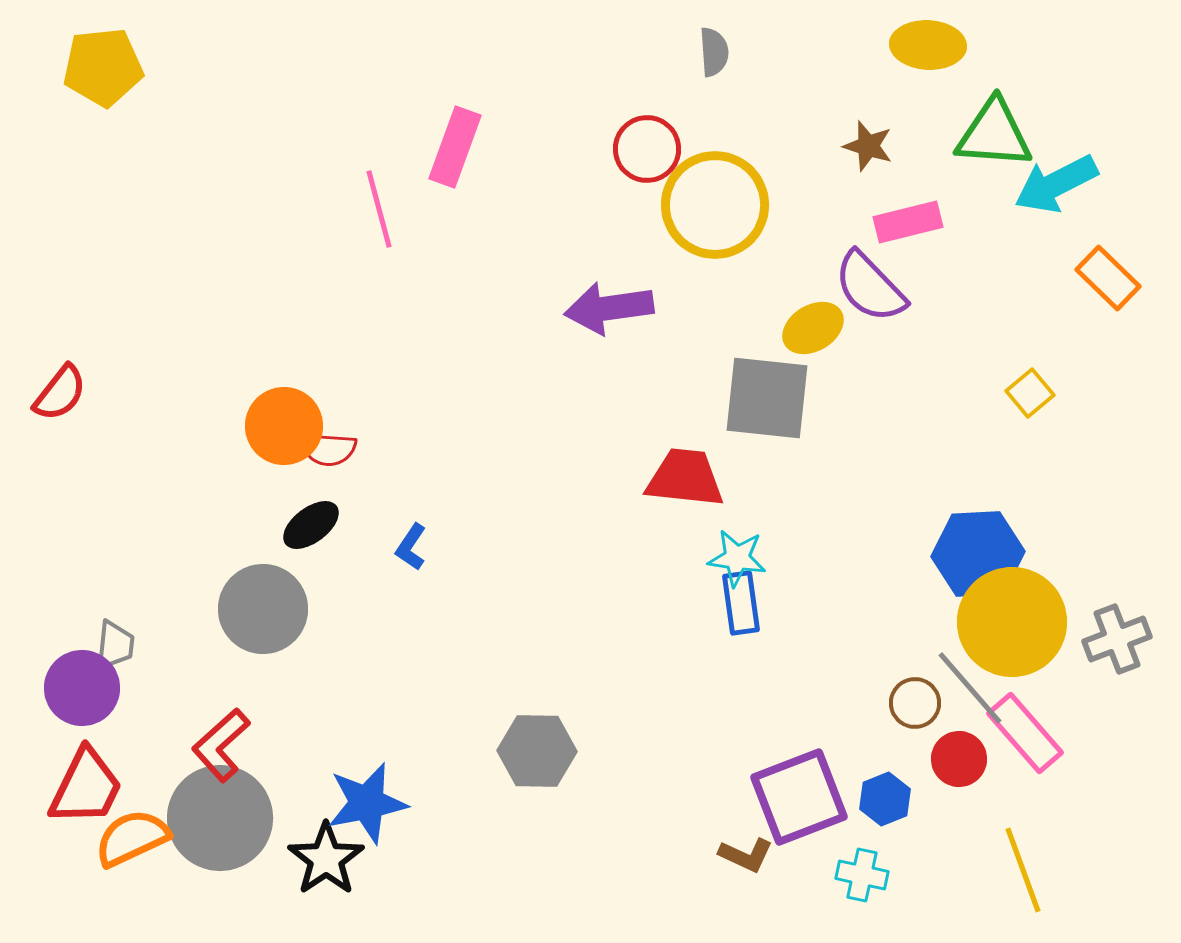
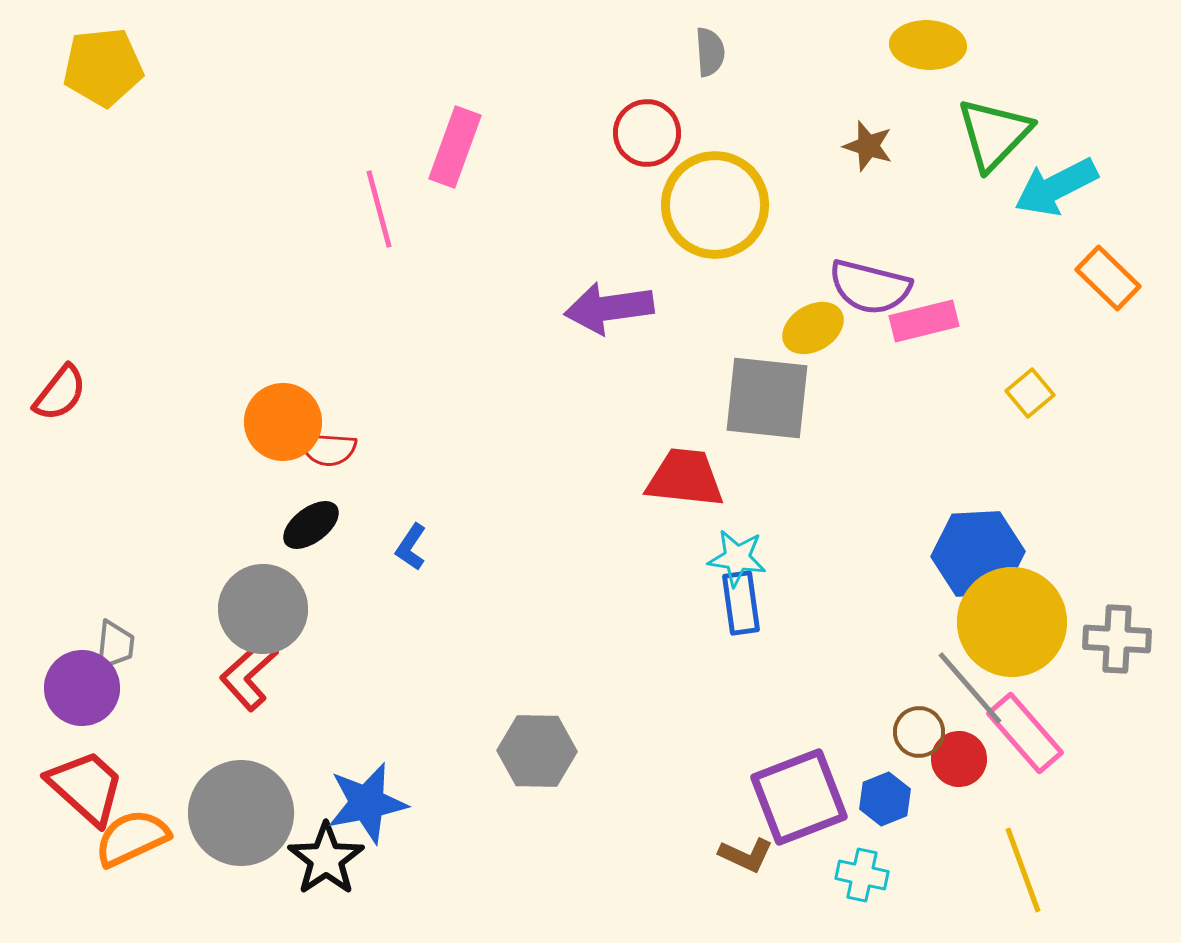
gray semicircle at (714, 52): moved 4 px left
green triangle at (994, 134): rotated 50 degrees counterclockwise
red circle at (647, 149): moved 16 px up
cyan arrow at (1056, 184): moved 3 px down
pink rectangle at (908, 222): moved 16 px right, 99 px down
purple semicircle at (870, 287): rotated 32 degrees counterclockwise
orange circle at (284, 426): moved 1 px left, 4 px up
gray cross at (1117, 639): rotated 24 degrees clockwise
brown circle at (915, 703): moved 4 px right, 29 px down
red L-shape at (221, 745): moved 28 px right, 71 px up
red trapezoid at (86, 787): rotated 74 degrees counterclockwise
gray circle at (220, 818): moved 21 px right, 5 px up
